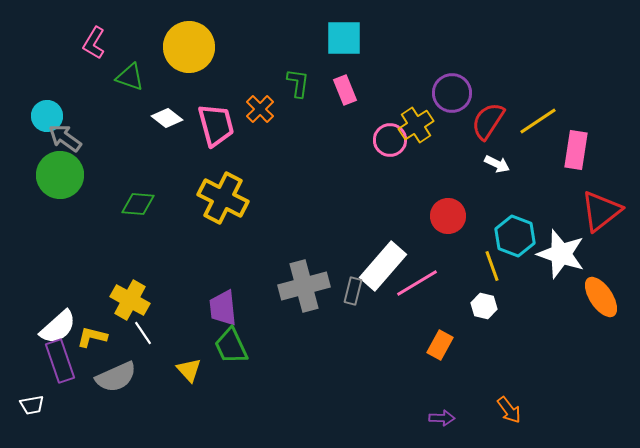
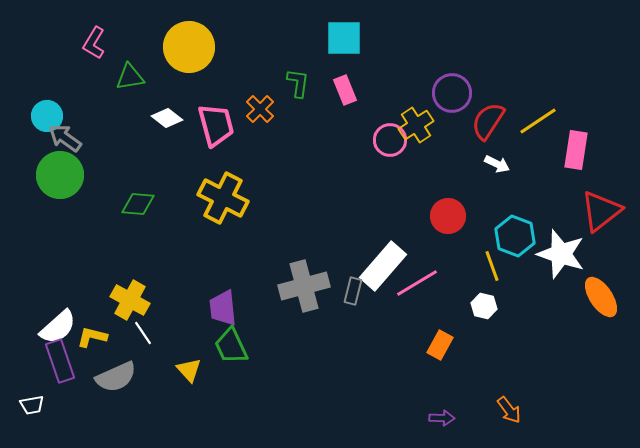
green triangle at (130, 77): rotated 28 degrees counterclockwise
